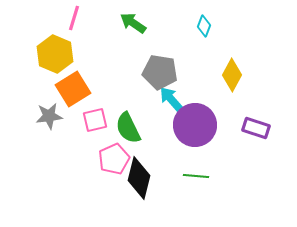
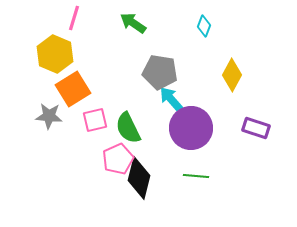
gray star: rotated 12 degrees clockwise
purple circle: moved 4 px left, 3 px down
pink pentagon: moved 4 px right
